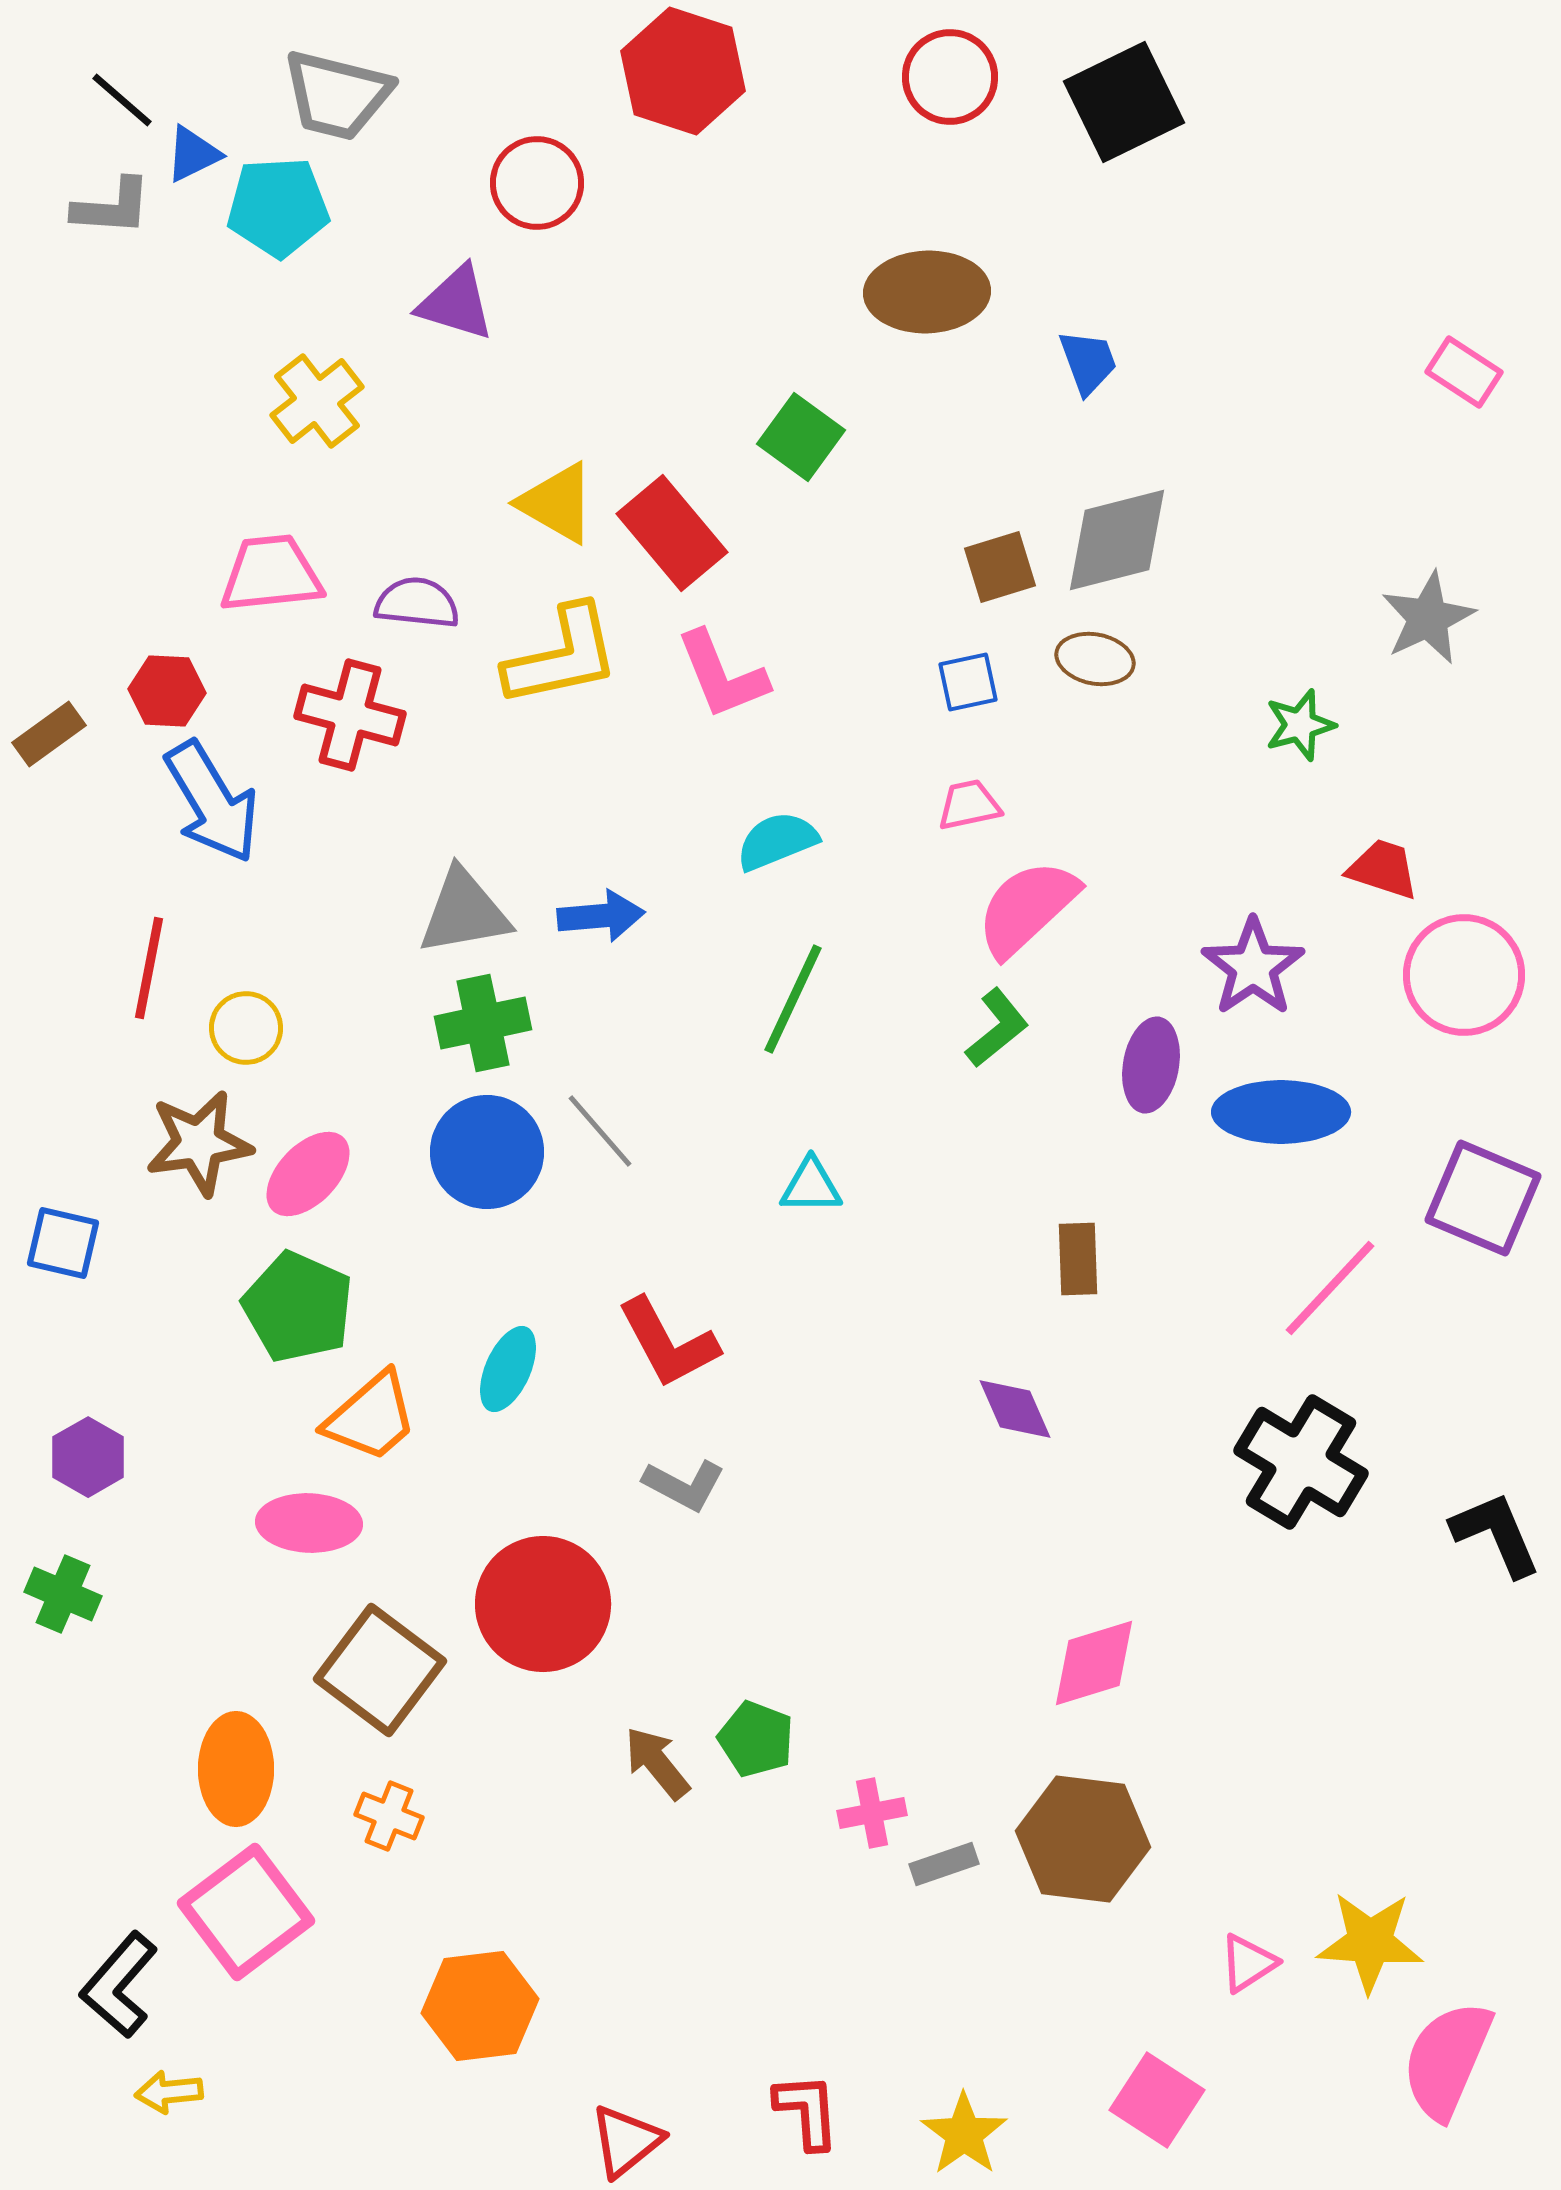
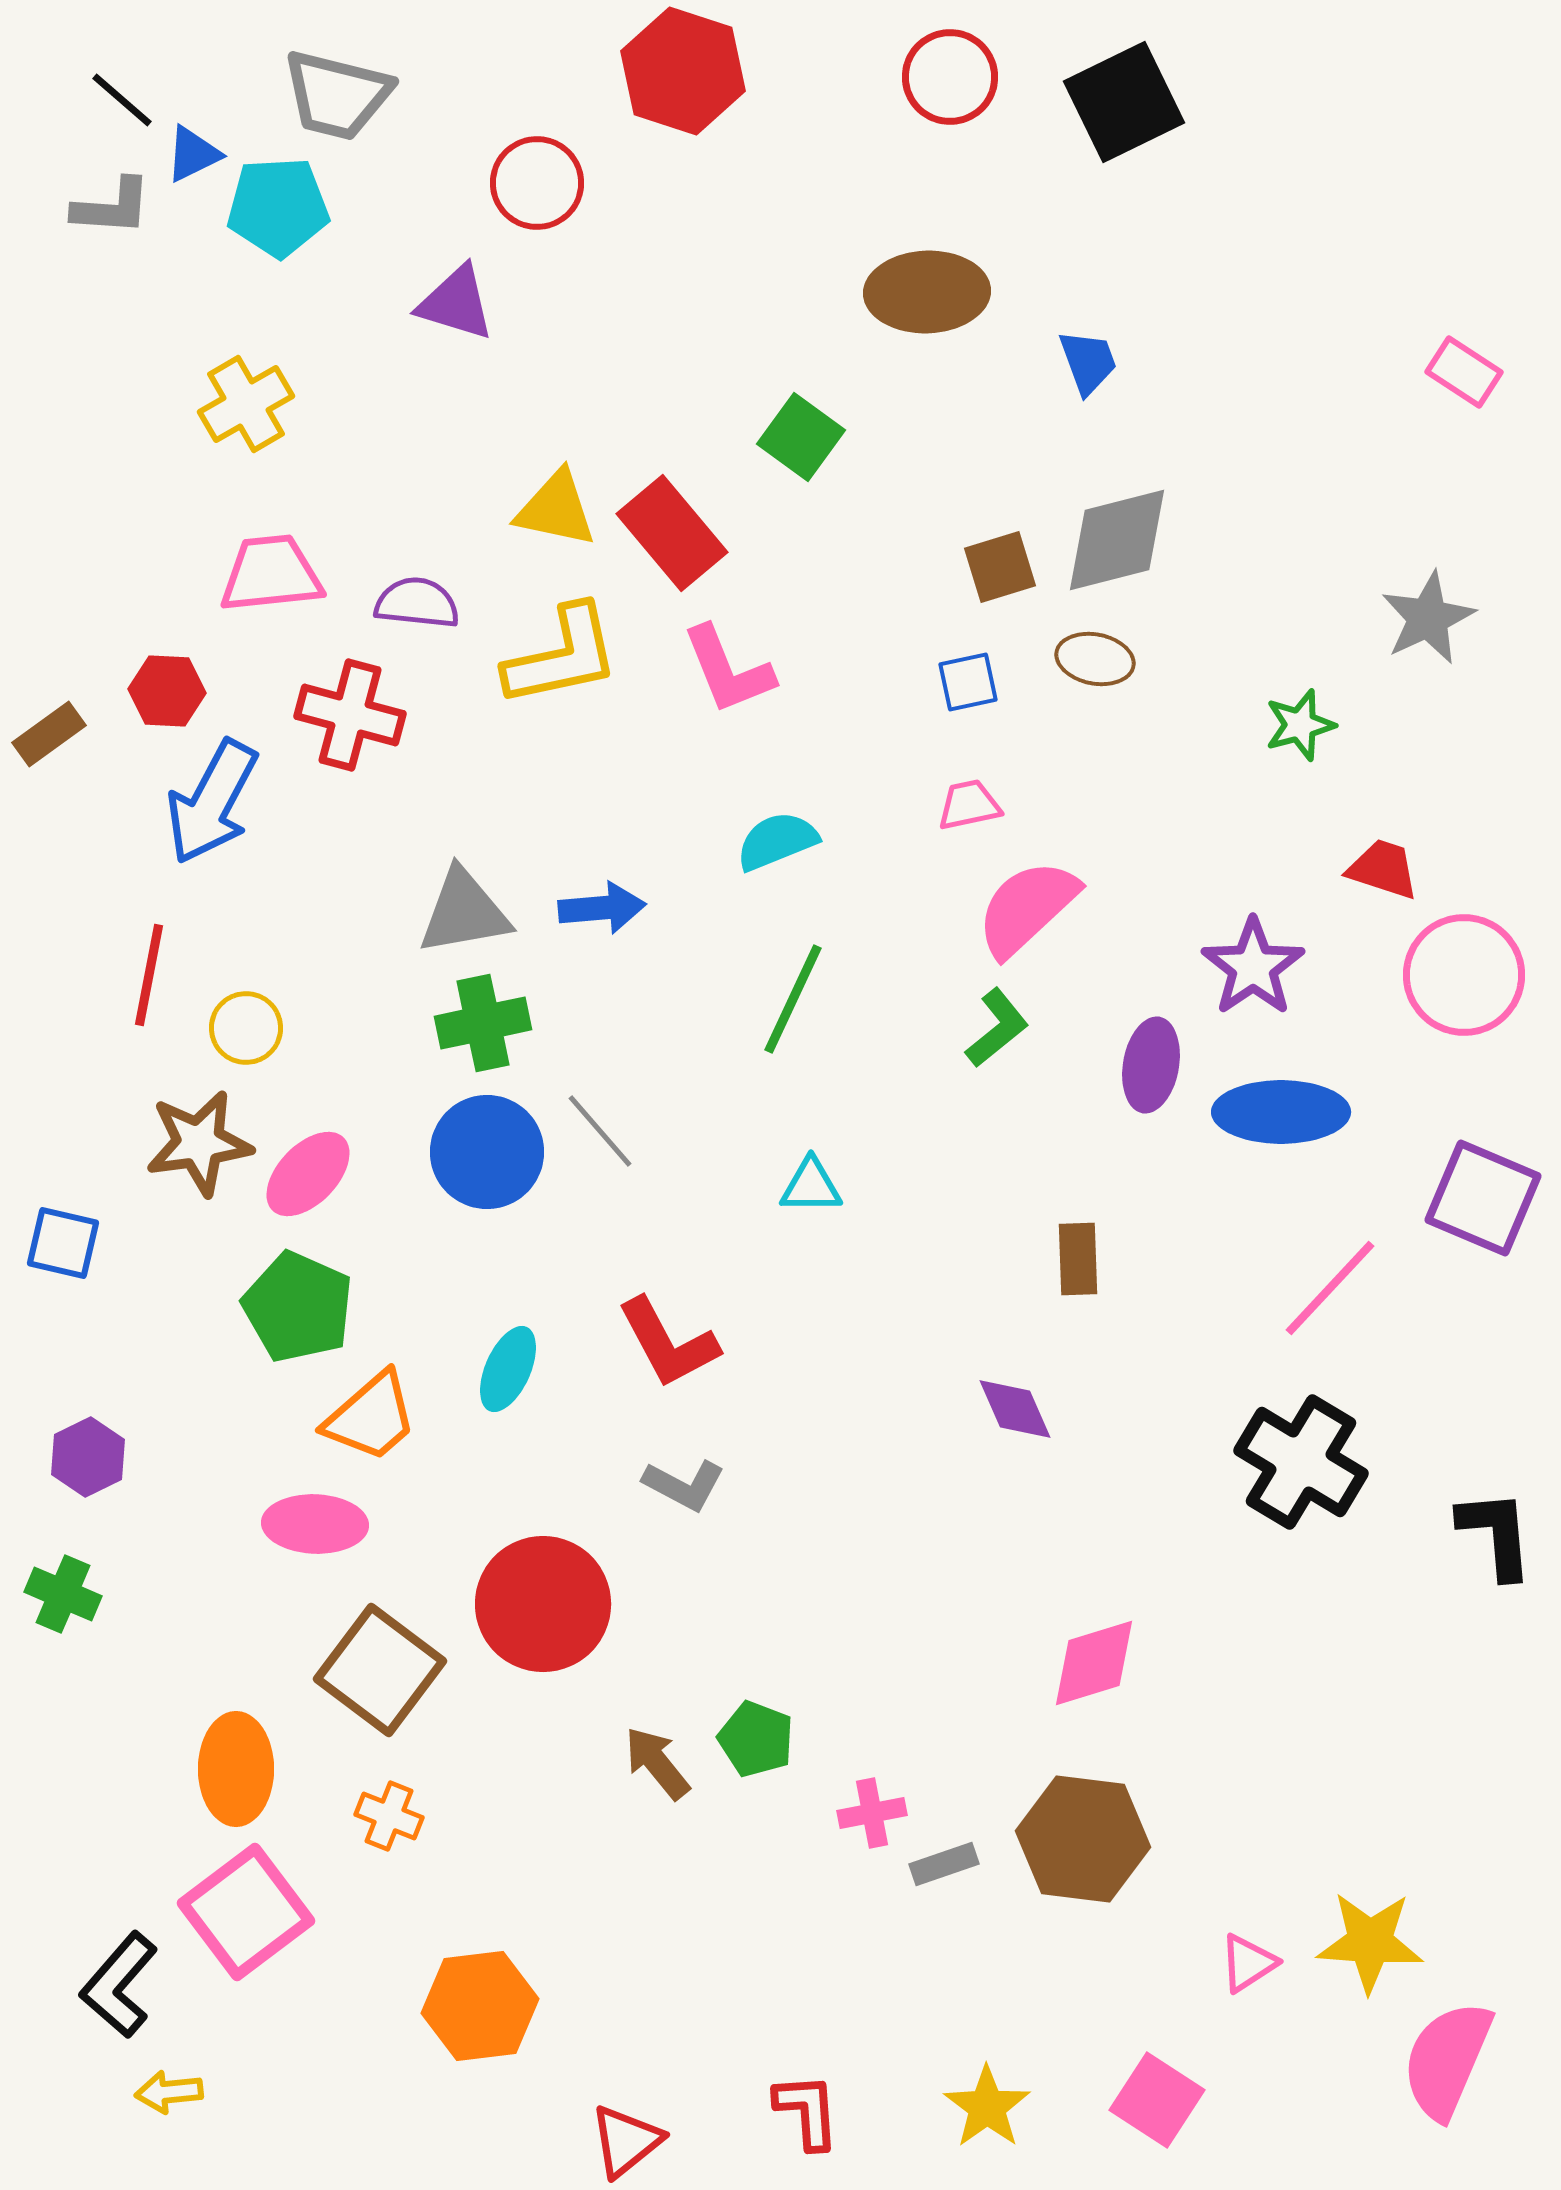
yellow cross at (317, 401): moved 71 px left, 3 px down; rotated 8 degrees clockwise
yellow triangle at (557, 503): moved 1 px left, 6 px down; rotated 18 degrees counterclockwise
pink L-shape at (722, 675): moved 6 px right, 5 px up
blue arrow at (212, 802): rotated 59 degrees clockwise
blue arrow at (601, 916): moved 1 px right, 8 px up
red line at (149, 968): moved 7 px down
purple hexagon at (88, 1457): rotated 4 degrees clockwise
pink ellipse at (309, 1523): moved 6 px right, 1 px down
black L-shape at (1496, 1534): rotated 18 degrees clockwise
yellow star at (964, 2134): moved 23 px right, 27 px up
